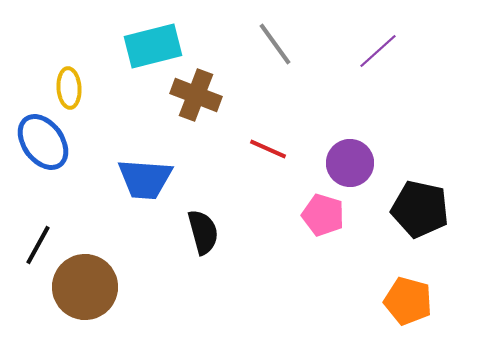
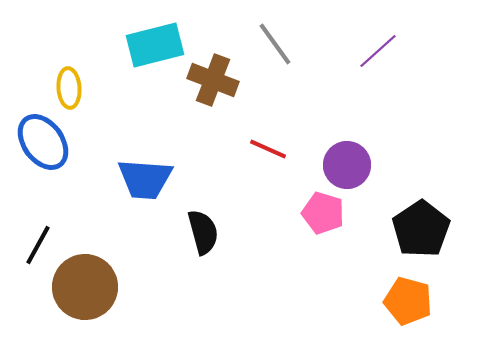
cyan rectangle: moved 2 px right, 1 px up
brown cross: moved 17 px right, 15 px up
purple circle: moved 3 px left, 2 px down
black pentagon: moved 1 px right, 20 px down; rotated 26 degrees clockwise
pink pentagon: moved 2 px up
